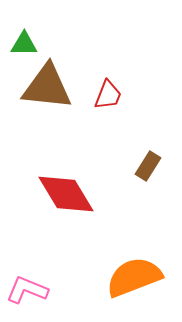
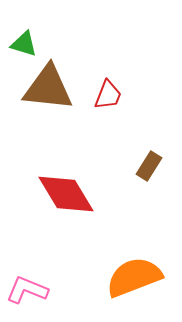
green triangle: rotated 16 degrees clockwise
brown triangle: moved 1 px right, 1 px down
brown rectangle: moved 1 px right
